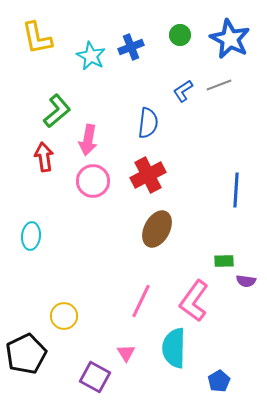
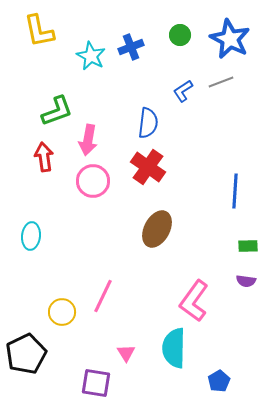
yellow L-shape: moved 2 px right, 7 px up
gray line: moved 2 px right, 3 px up
green L-shape: rotated 20 degrees clockwise
red cross: moved 8 px up; rotated 28 degrees counterclockwise
blue line: moved 1 px left, 1 px down
green rectangle: moved 24 px right, 15 px up
pink line: moved 38 px left, 5 px up
yellow circle: moved 2 px left, 4 px up
purple square: moved 1 px right, 6 px down; rotated 20 degrees counterclockwise
